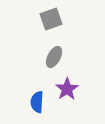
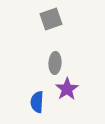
gray ellipse: moved 1 px right, 6 px down; rotated 25 degrees counterclockwise
